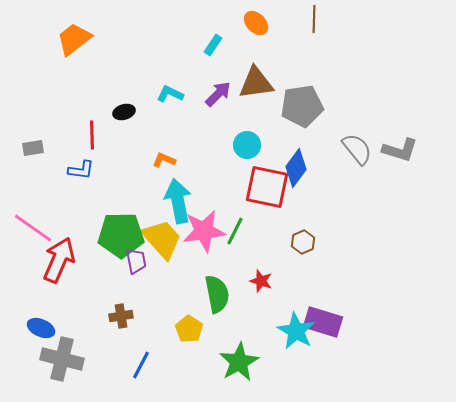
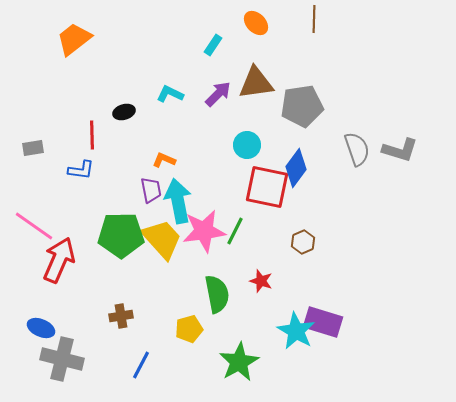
gray semicircle: rotated 20 degrees clockwise
pink line: moved 1 px right, 2 px up
purple trapezoid: moved 15 px right, 71 px up
yellow pentagon: rotated 24 degrees clockwise
